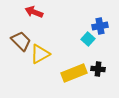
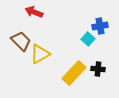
yellow rectangle: rotated 25 degrees counterclockwise
